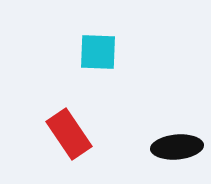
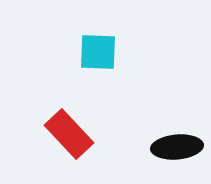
red rectangle: rotated 9 degrees counterclockwise
